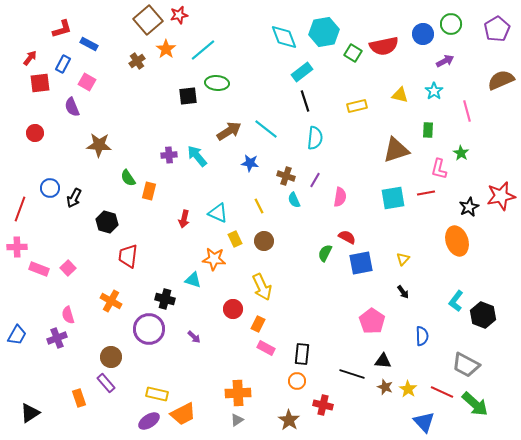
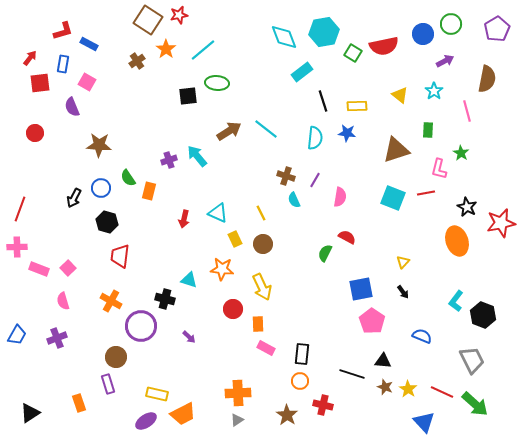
brown square at (148, 20): rotated 16 degrees counterclockwise
red L-shape at (62, 29): moved 1 px right, 2 px down
blue rectangle at (63, 64): rotated 18 degrees counterclockwise
brown semicircle at (501, 80): moved 14 px left, 1 px up; rotated 124 degrees clockwise
yellow triangle at (400, 95): rotated 24 degrees clockwise
black line at (305, 101): moved 18 px right
yellow rectangle at (357, 106): rotated 12 degrees clockwise
purple cross at (169, 155): moved 5 px down; rotated 14 degrees counterclockwise
blue star at (250, 163): moved 97 px right, 30 px up
blue circle at (50, 188): moved 51 px right
red star at (501, 196): moved 27 px down
cyan square at (393, 198): rotated 30 degrees clockwise
yellow line at (259, 206): moved 2 px right, 7 px down
black star at (469, 207): moved 2 px left; rotated 18 degrees counterclockwise
brown circle at (264, 241): moved 1 px left, 3 px down
red trapezoid at (128, 256): moved 8 px left
orange star at (214, 259): moved 8 px right, 10 px down
yellow triangle at (403, 259): moved 3 px down
blue square at (361, 263): moved 26 px down
cyan triangle at (193, 280): moved 4 px left
pink semicircle at (68, 315): moved 5 px left, 14 px up
orange rectangle at (258, 324): rotated 28 degrees counterclockwise
purple circle at (149, 329): moved 8 px left, 3 px up
blue semicircle at (422, 336): rotated 66 degrees counterclockwise
purple arrow at (194, 337): moved 5 px left
brown circle at (111, 357): moved 5 px right
gray trapezoid at (466, 365): moved 6 px right, 5 px up; rotated 144 degrees counterclockwise
orange circle at (297, 381): moved 3 px right
purple rectangle at (106, 383): moved 2 px right, 1 px down; rotated 24 degrees clockwise
orange rectangle at (79, 398): moved 5 px down
brown star at (289, 420): moved 2 px left, 5 px up
purple ellipse at (149, 421): moved 3 px left
